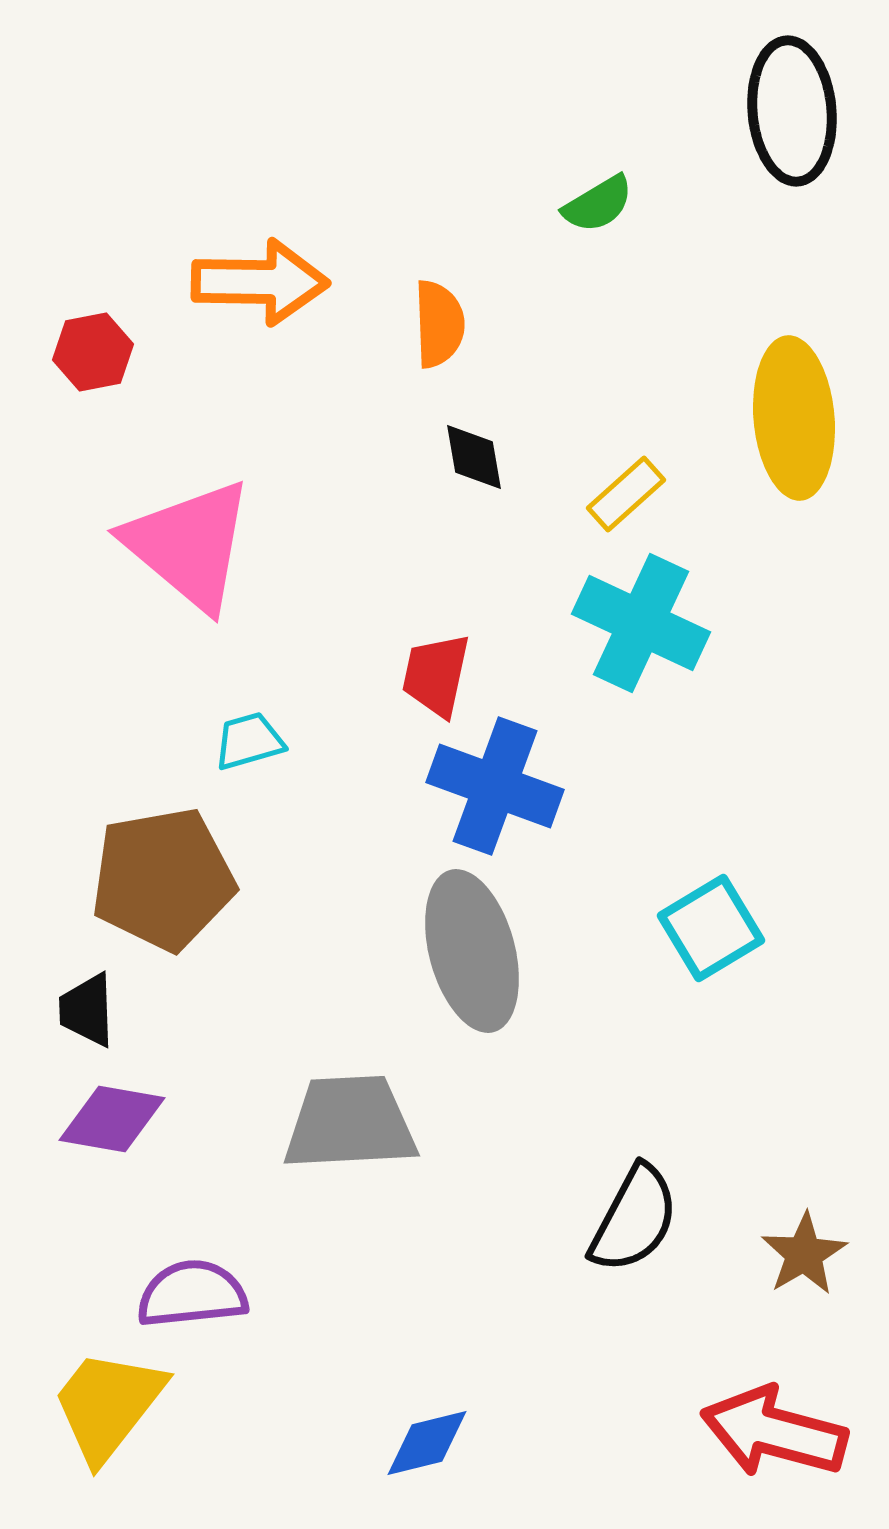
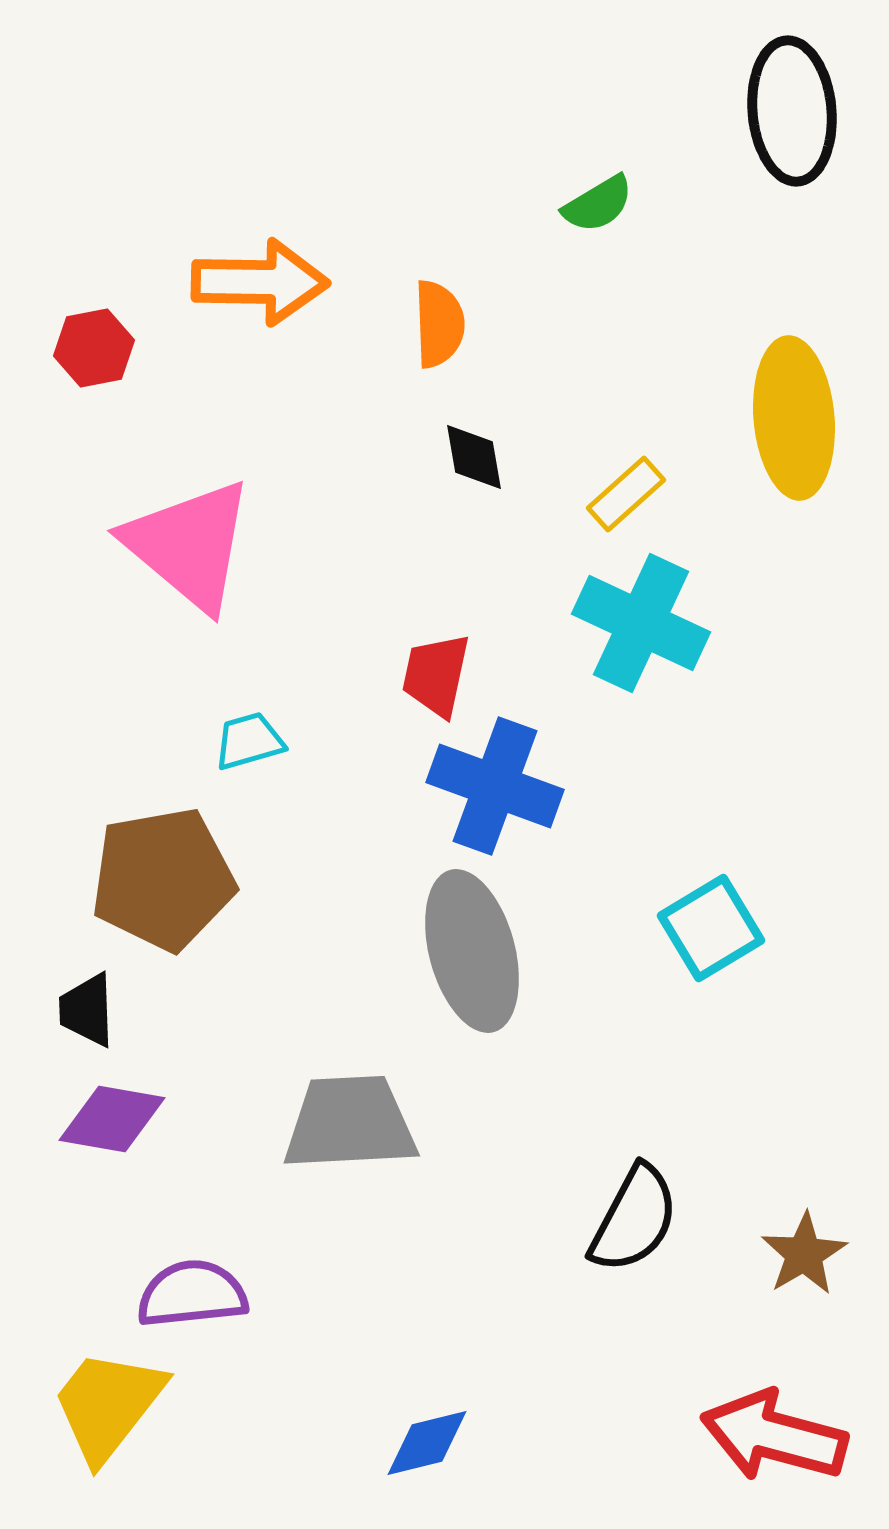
red hexagon: moved 1 px right, 4 px up
red arrow: moved 4 px down
